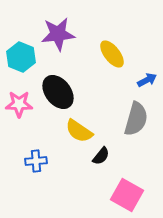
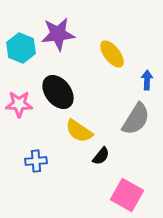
cyan hexagon: moved 9 px up
blue arrow: rotated 60 degrees counterclockwise
gray semicircle: rotated 16 degrees clockwise
